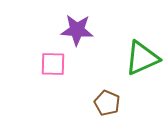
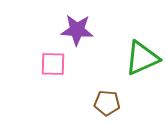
brown pentagon: rotated 20 degrees counterclockwise
